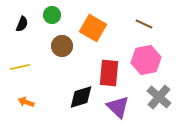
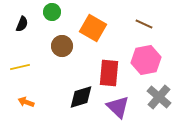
green circle: moved 3 px up
